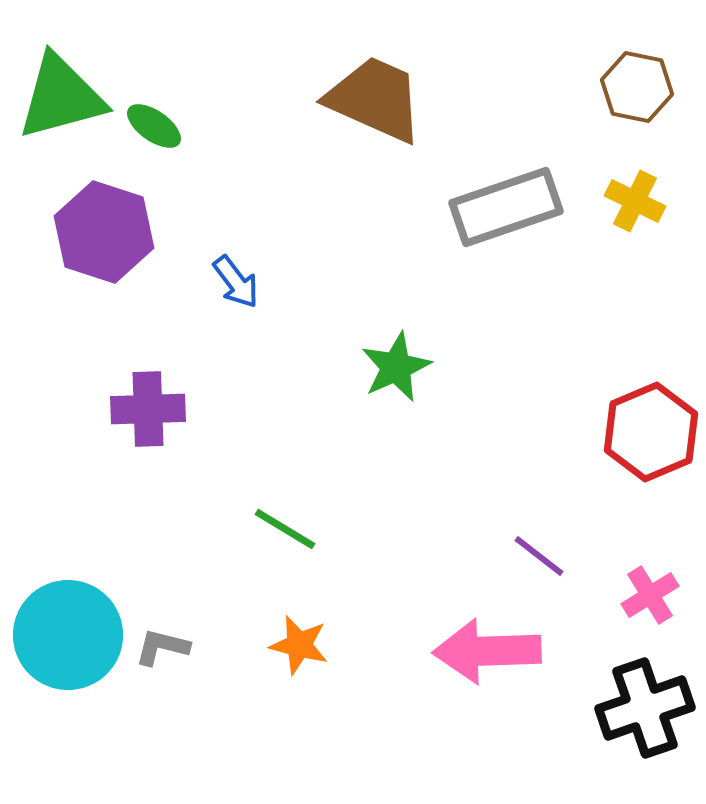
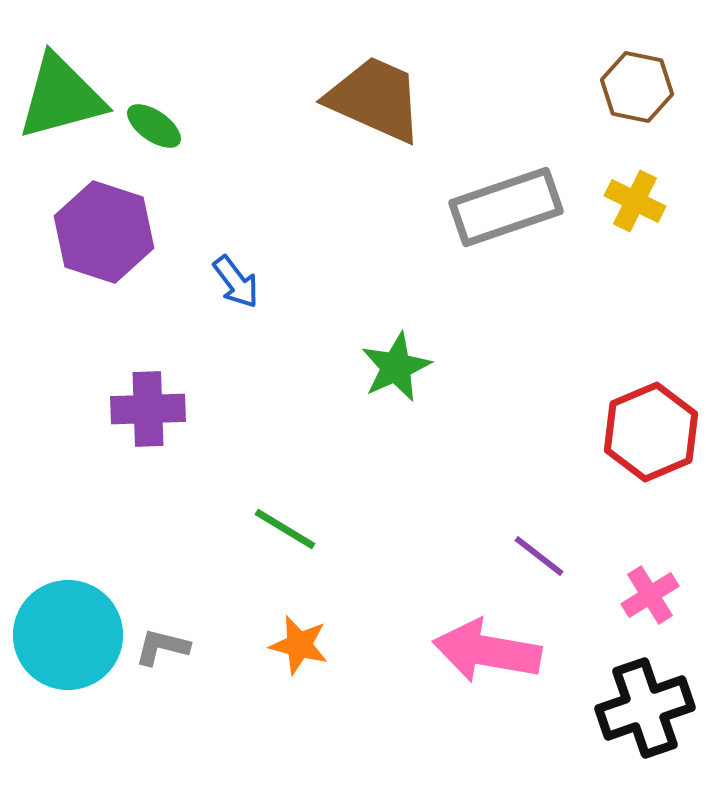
pink arrow: rotated 12 degrees clockwise
